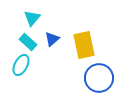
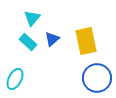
yellow rectangle: moved 2 px right, 4 px up
cyan ellipse: moved 6 px left, 14 px down
blue circle: moved 2 px left
